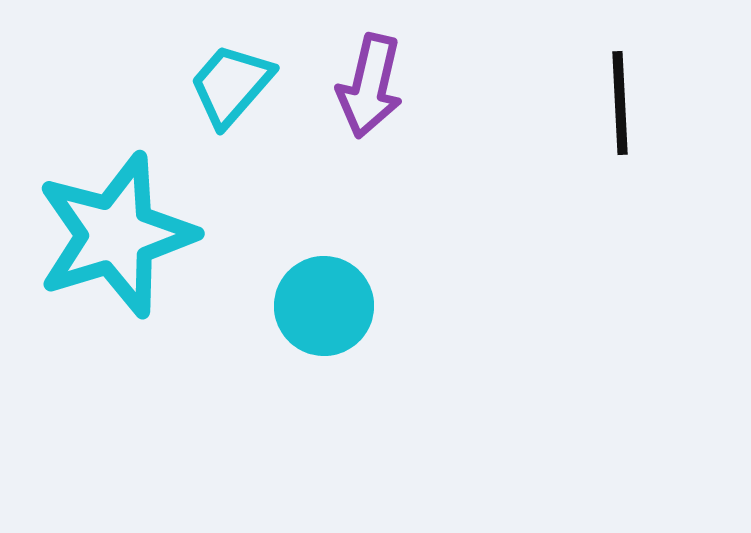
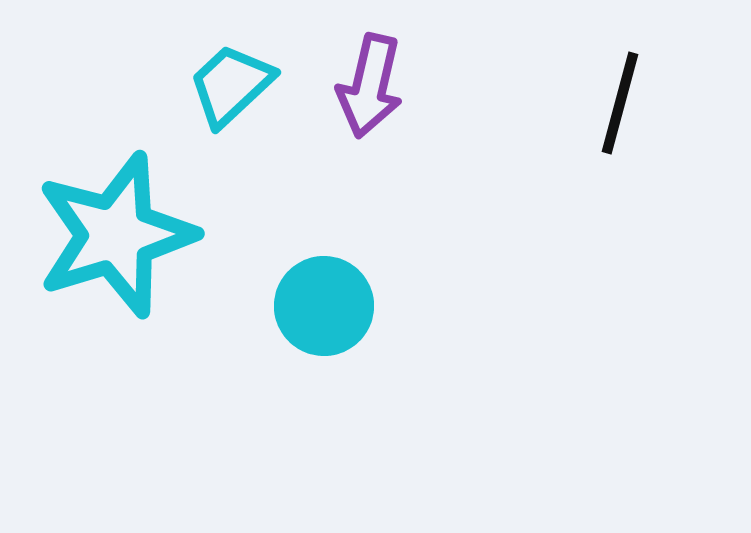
cyan trapezoid: rotated 6 degrees clockwise
black line: rotated 18 degrees clockwise
